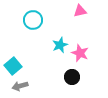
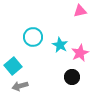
cyan circle: moved 17 px down
cyan star: rotated 21 degrees counterclockwise
pink star: rotated 24 degrees clockwise
